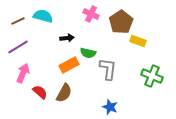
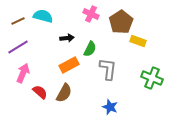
green semicircle: moved 2 px right, 4 px up; rotated 77 degrees counterclockwise
green cross: moved 2 px down
